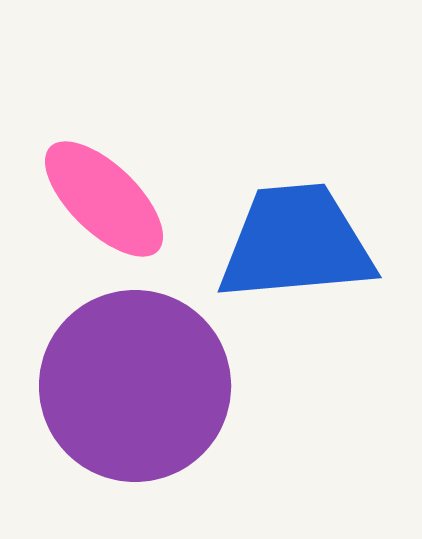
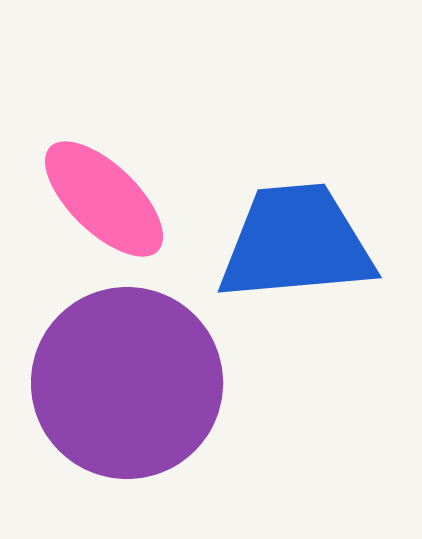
purple circle: moved 8 px left, 3 px up
